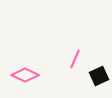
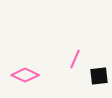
black square: rotated 18 degrees clockwise
